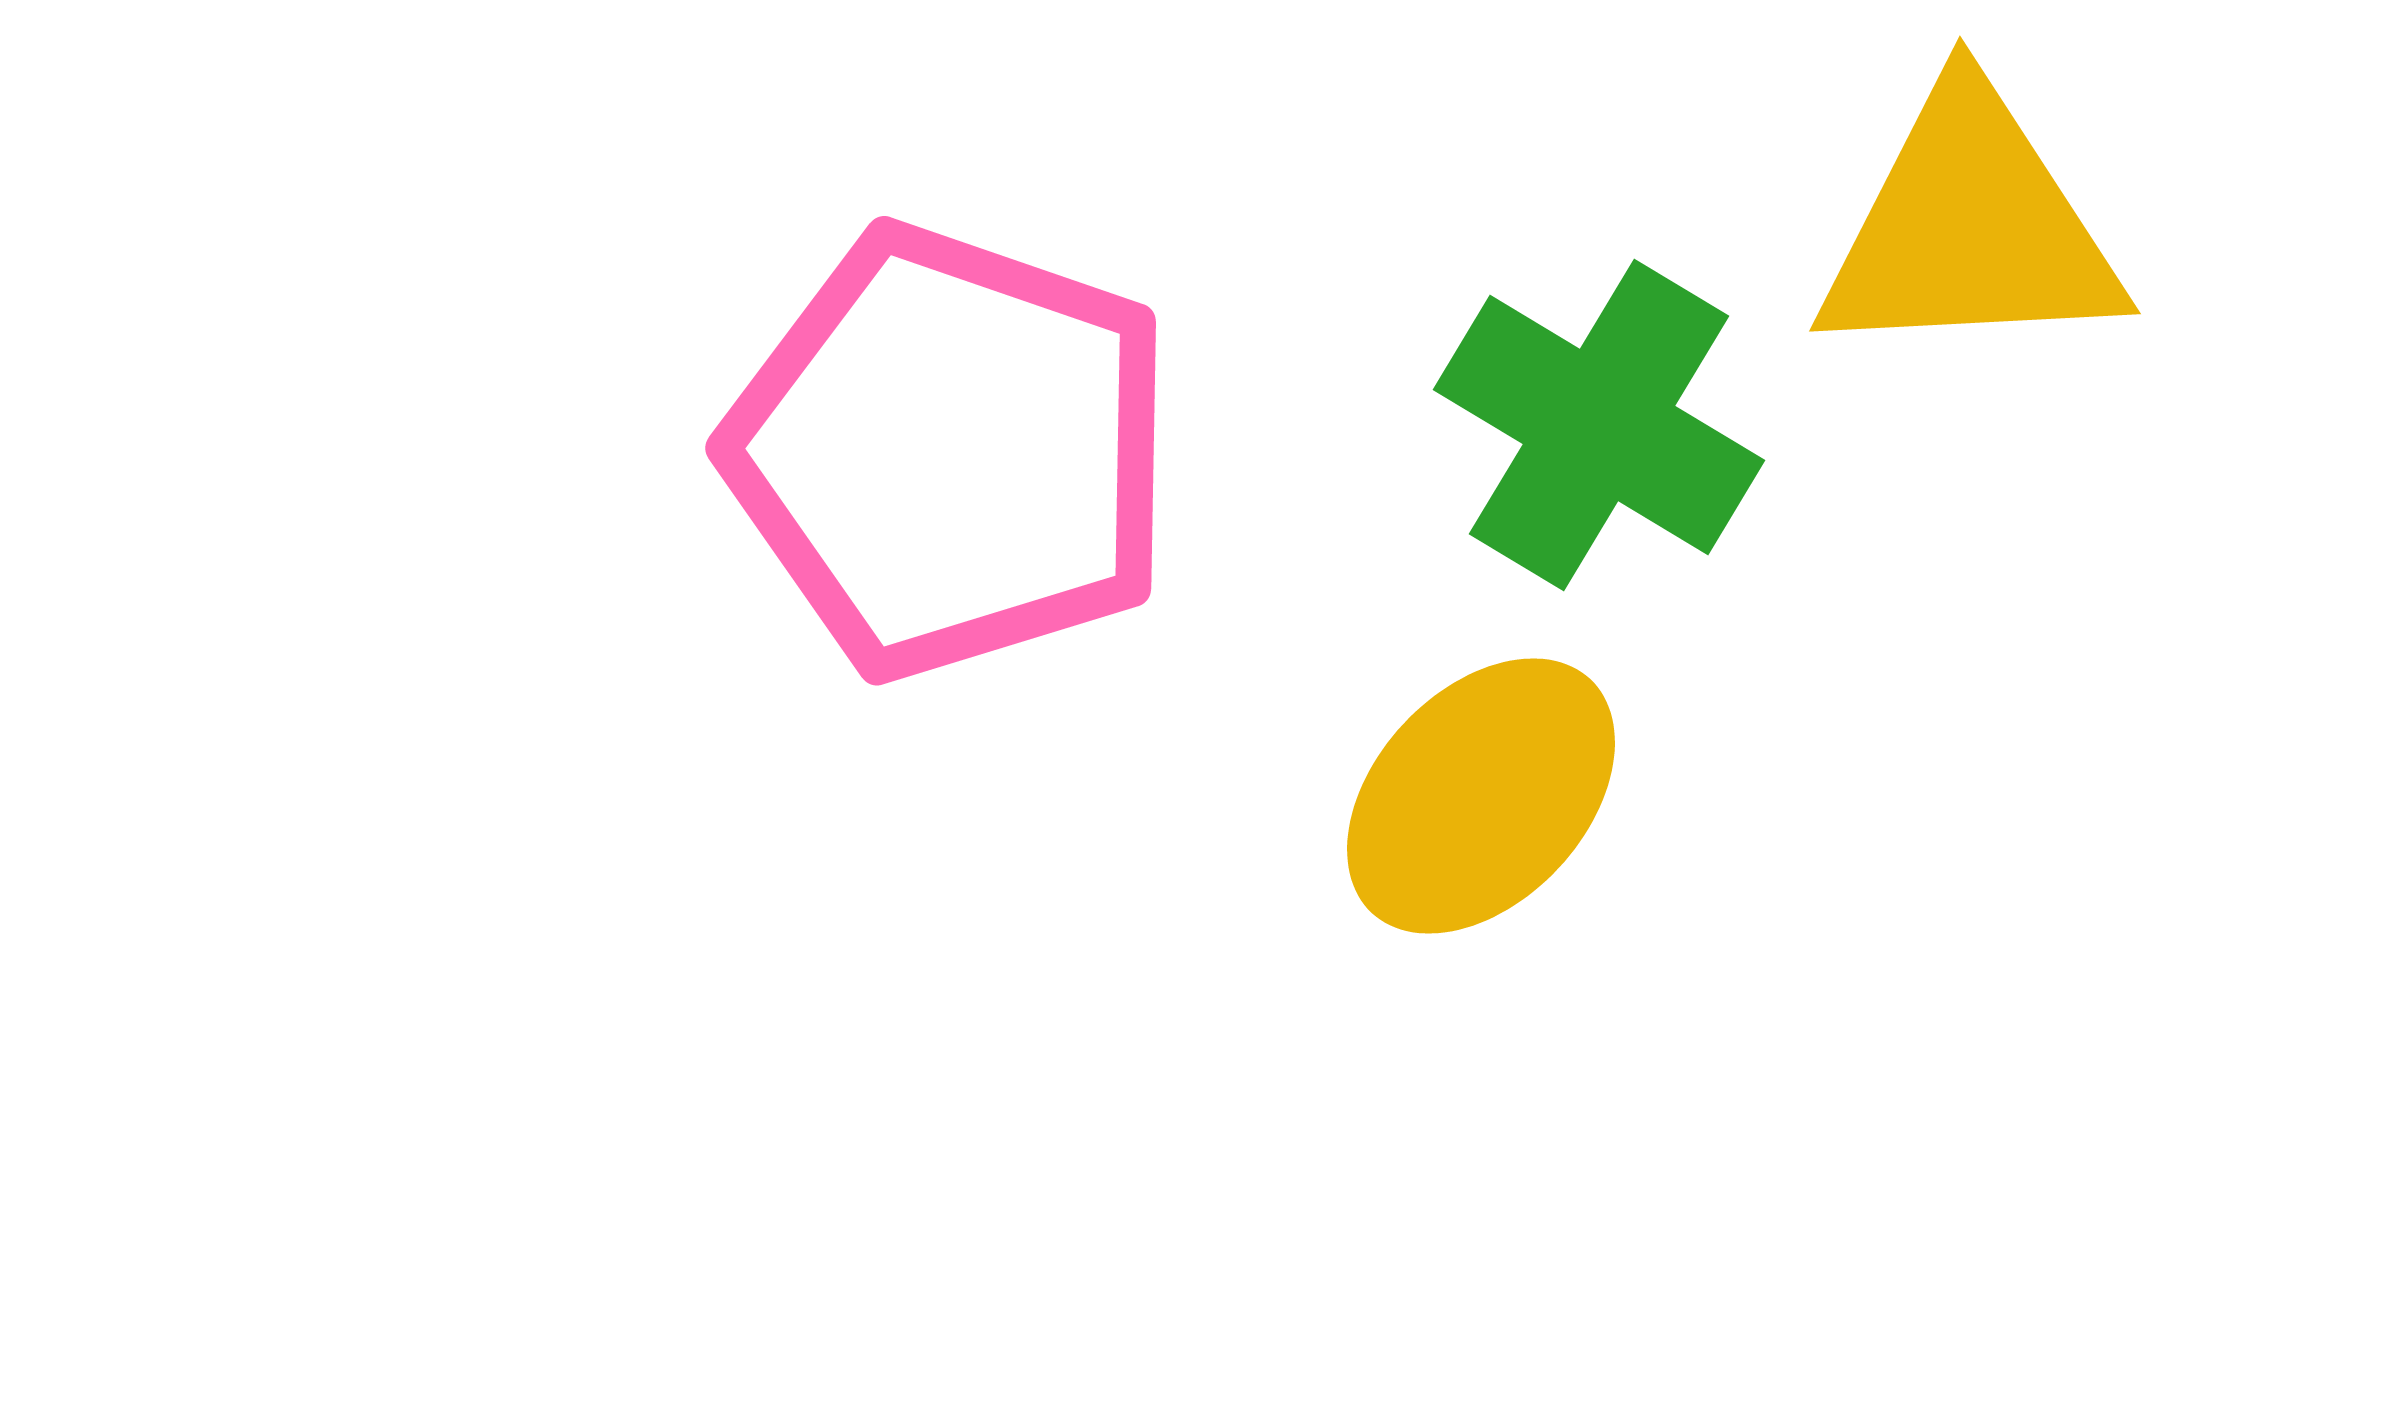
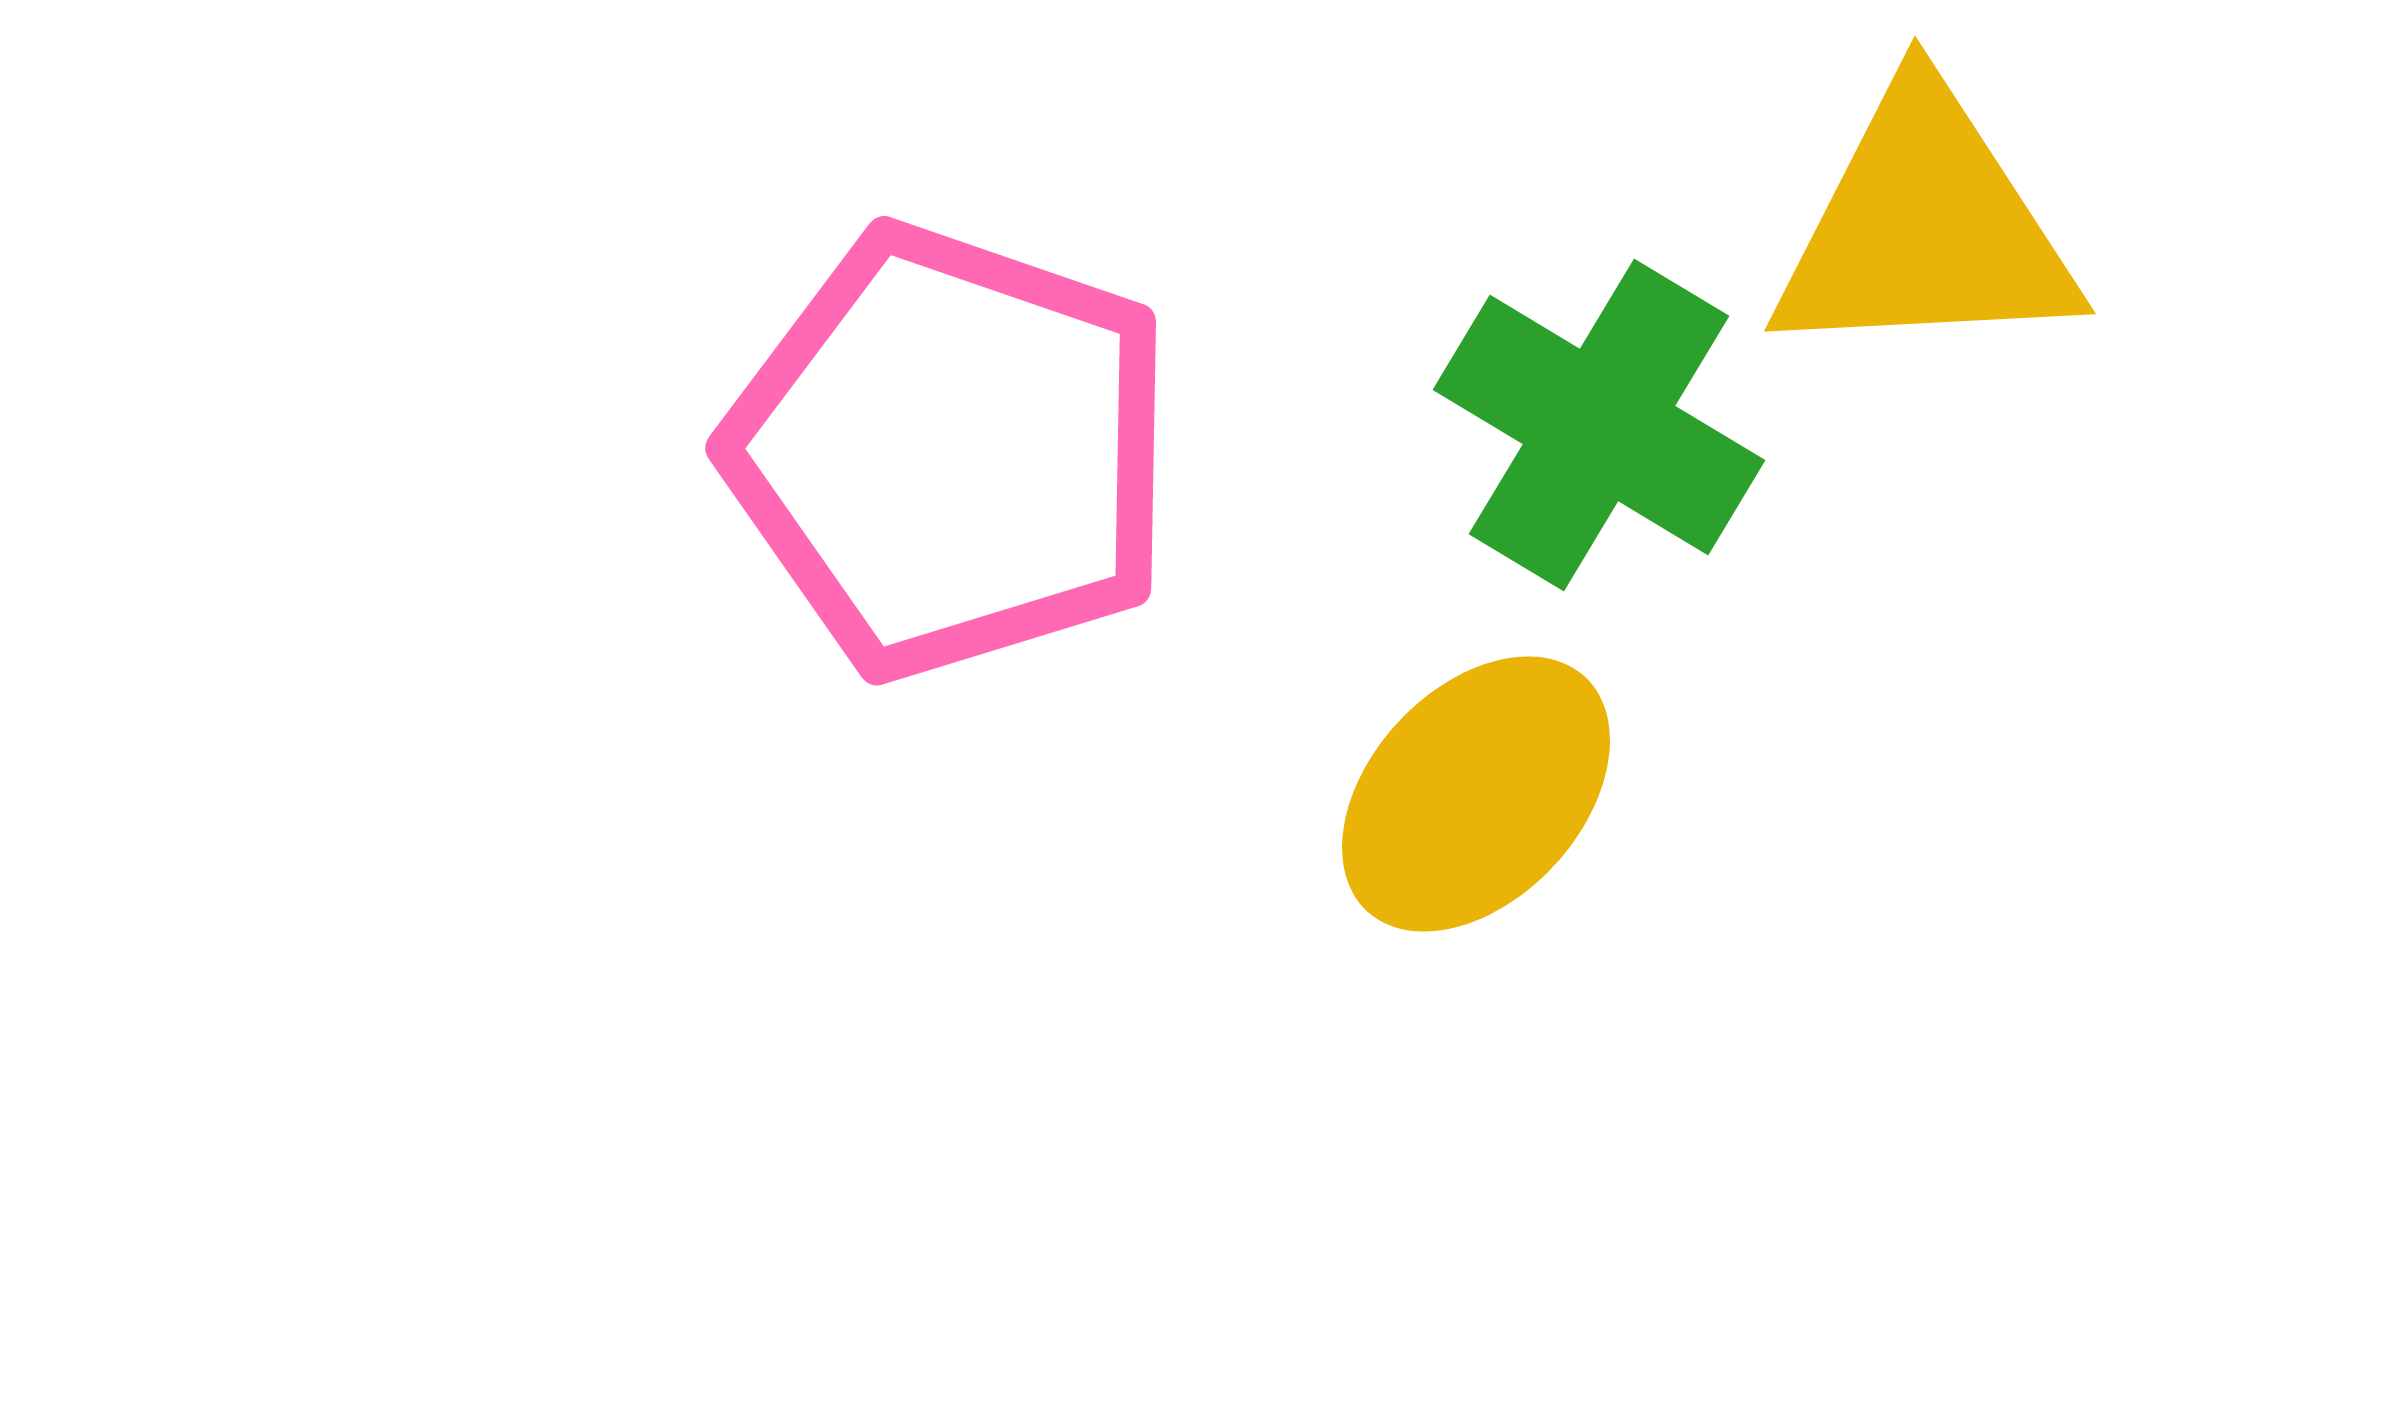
yellow triangle: moved 45 px left
yellow ellipse: moved 5 px left, 2 px up
